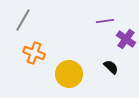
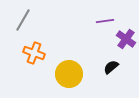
black semicircle: rotated 84 degrees counterclockwise
